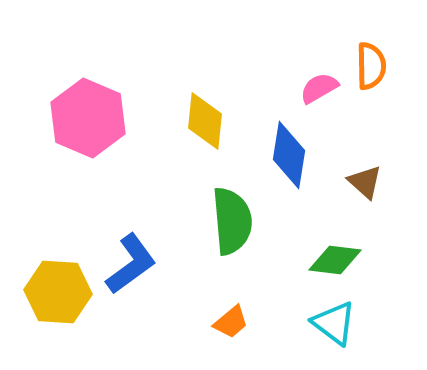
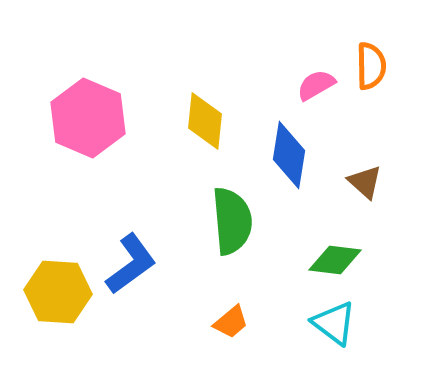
pink semicircle: moved 3 px left, 3 px up
